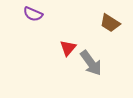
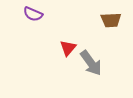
brown trapezoid: moved 1 px right, 3 px up; rotated 35 degrees counterclockwise
